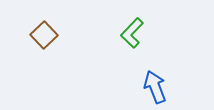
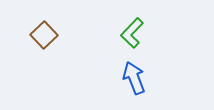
blue arrow: moved 21 px left, 9 px up
